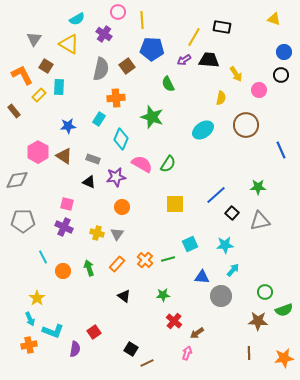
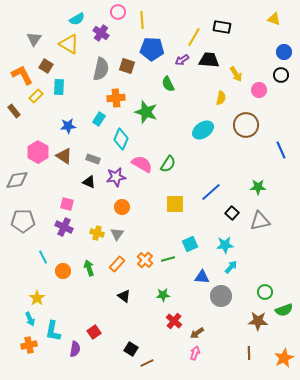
purple cross at (104, 34): moved 3 px left, 1 px up
purple arrow at (184, 60): moved 2 px left
brown square at (127, 66): rotated 35 degrees counterclockwise
yellow rectangle at (39, 95): moved 3 px left, 1 px down
green star at (152, 117): moved 6 px left, 5 px up
blue line at (216, 195): moved 5 px left, 3 px up
cyan arrow at (233, 270): moved 2 px left, 3 px up
cyan L-shape at (53, 331): rotated 80 degrees clockwise
pink arrow at (187, 353): moved 8 px right
orange star at (284, 358): rotated 18 degrees counterclockwise
